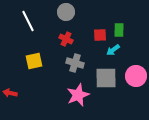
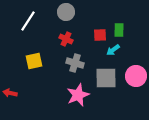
white line: rotated 60 degrees clockwise
